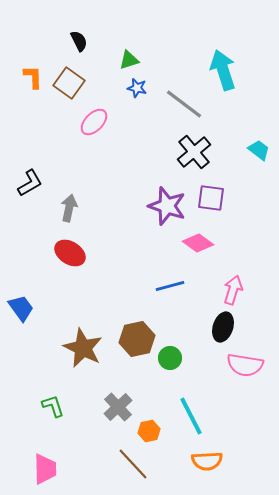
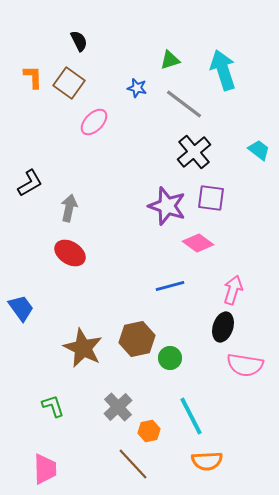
green triangle: moved 41 px right
